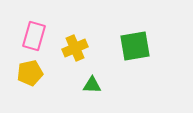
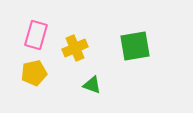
pink rectangle: moved 2 px right, 1 px up
yellow pentagon: moved 4 px right
green triangle: rotated 18 degrees clockwise
